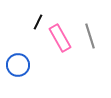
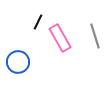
gray line: moved 5 px right
blue circle: moved 3 px up
